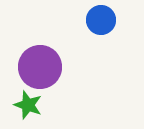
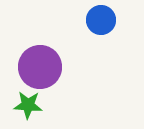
green star: rotated 16 degrees counterclockwise
